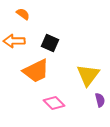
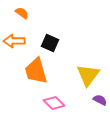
orange semicircle: moved 1 px left, 1 px up
orange trapezoid: rotated 100 degrees clockwise
purple semicircle: rotated 48 degrees counterclockwise
